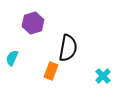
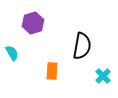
black semicircle: moved 14 px right, 2 px up
cyan semicircle: moved 5 px up; rotated 126 degrees clockwise
orange rectangle: moved 1 px right; rotated 18 degrees counterclockwise
